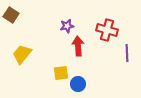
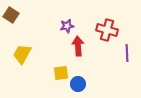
yellow trapezoid: rotated 10 degrees counterclockwise
